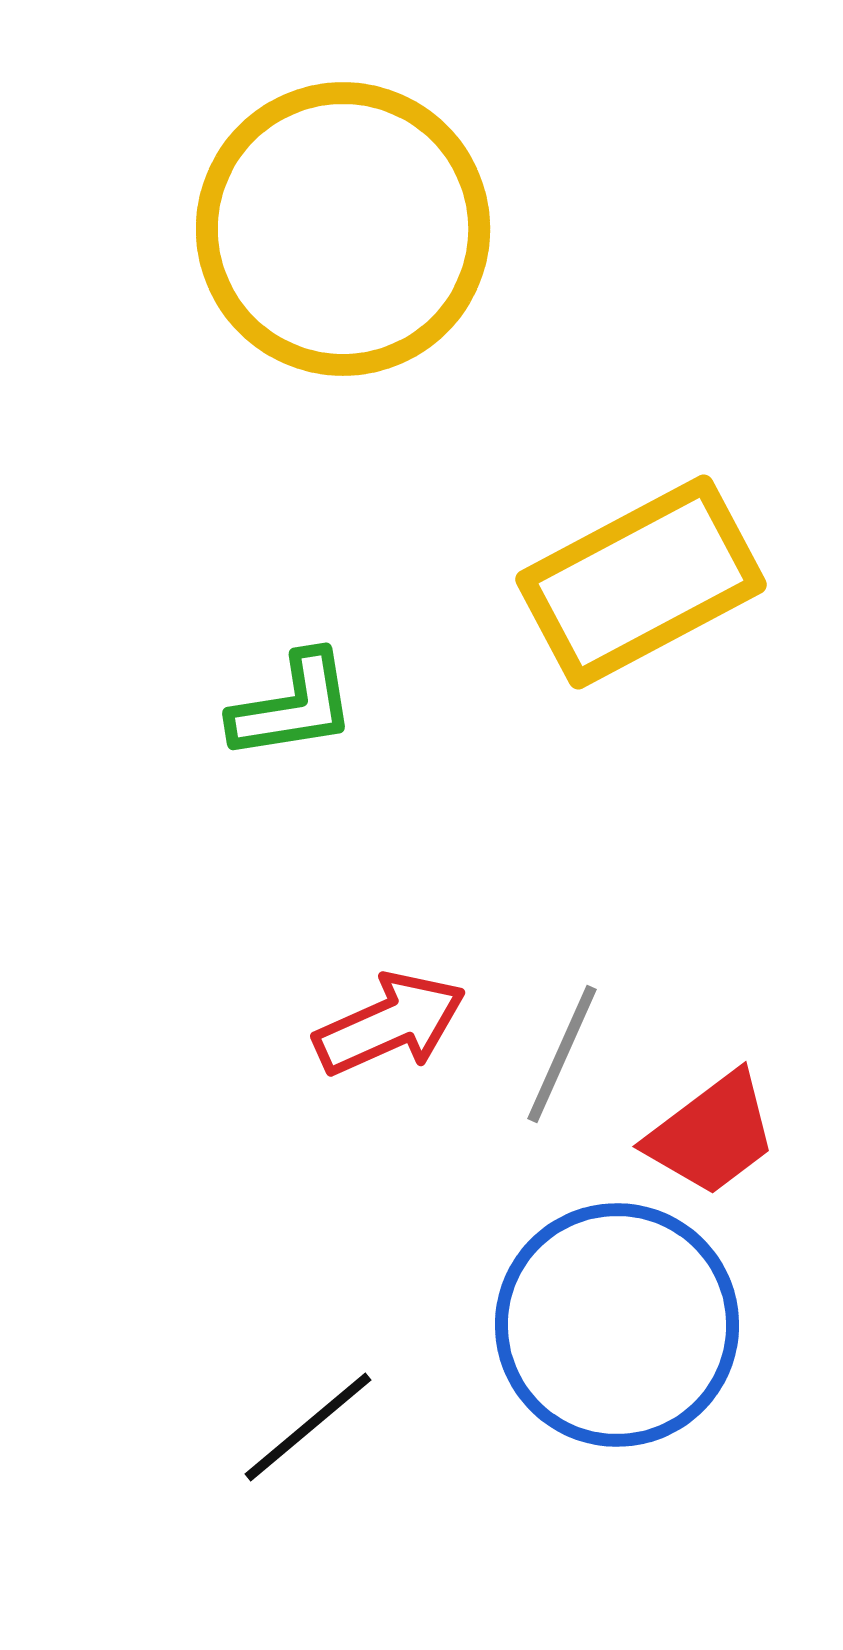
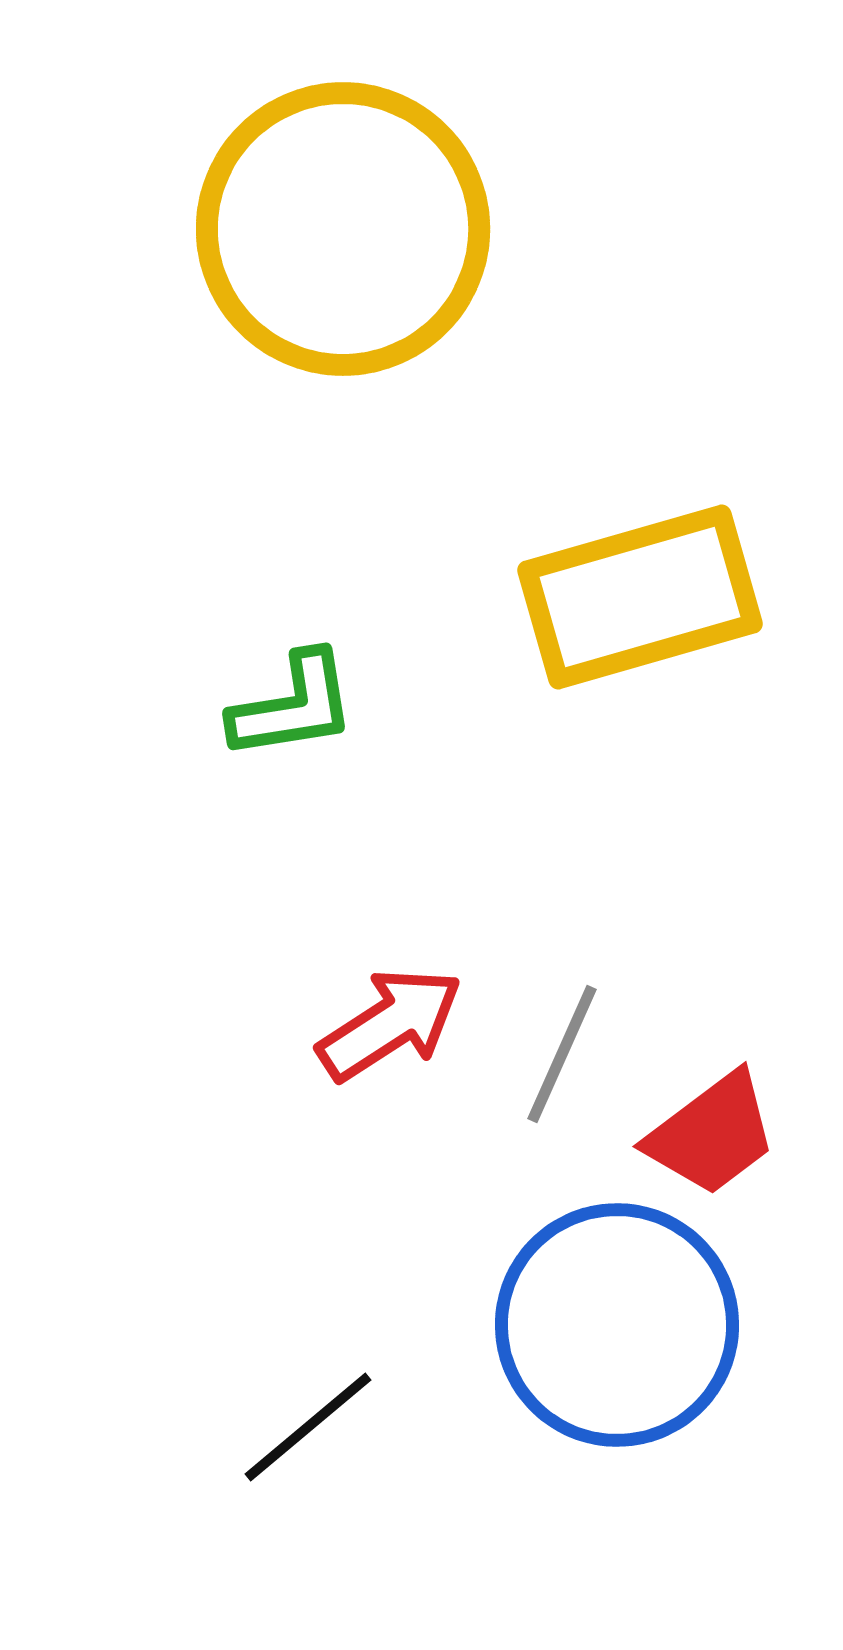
yellow rectangle: moved 1 px left, 15 px down; rotated 12 degrees clockwise
red arrow: rotated 9 degrees counterclockwise
